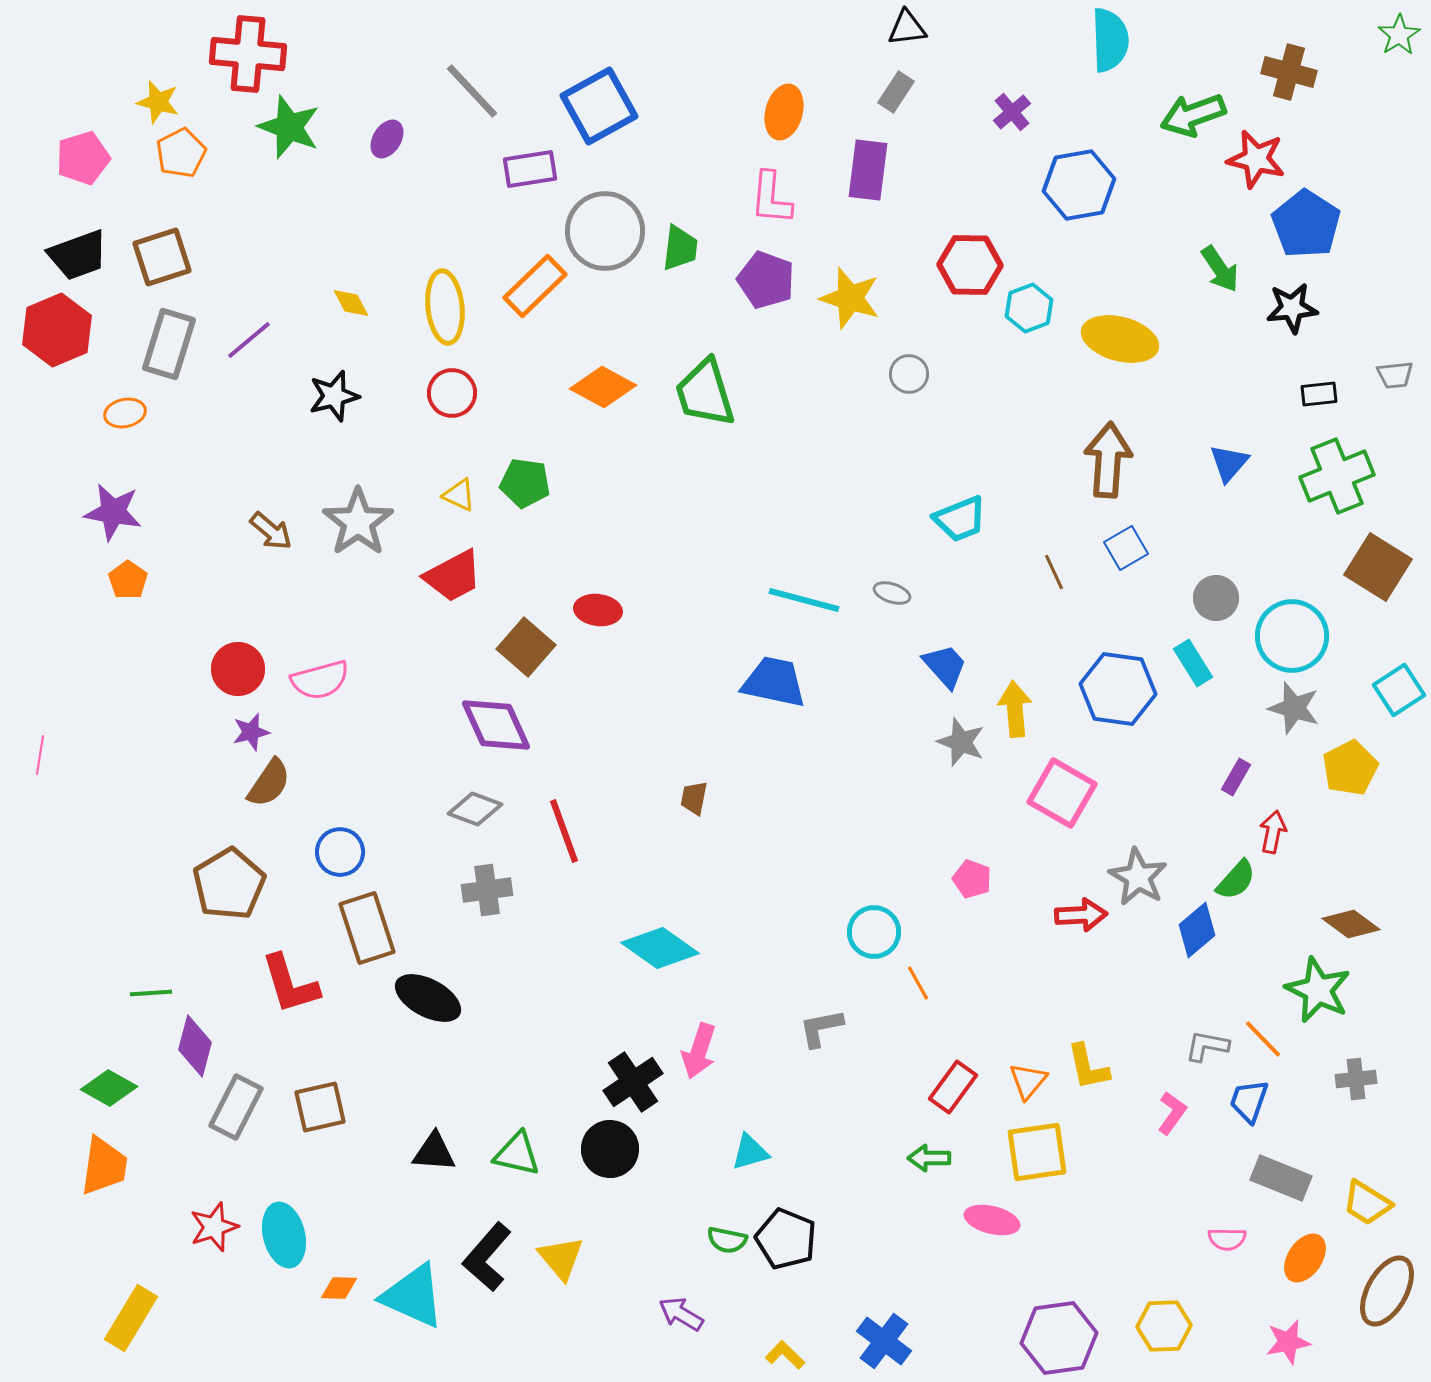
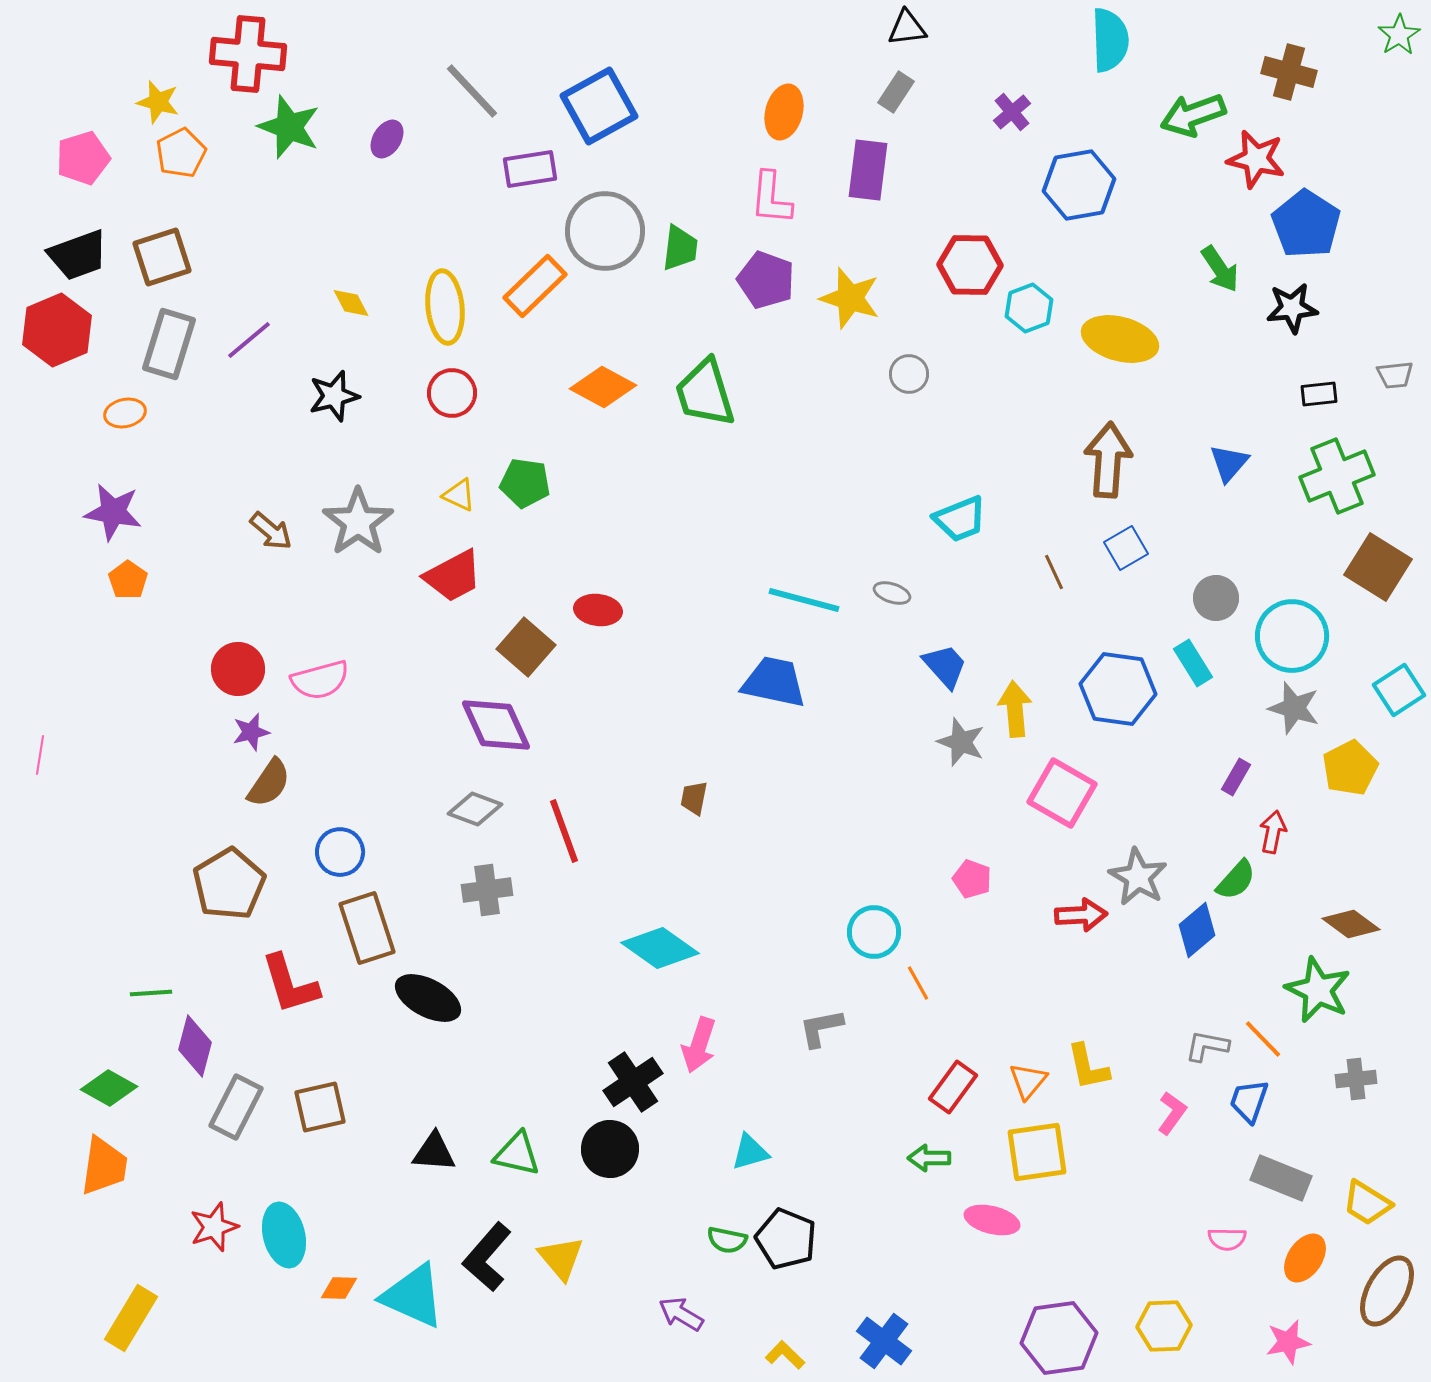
pink arrow at (699, 1051): moved 6 px up
